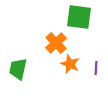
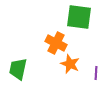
orange cross: rotated 20 degrees counterclockwise
purple line: moved 5 px down
